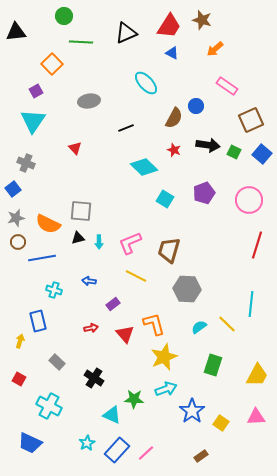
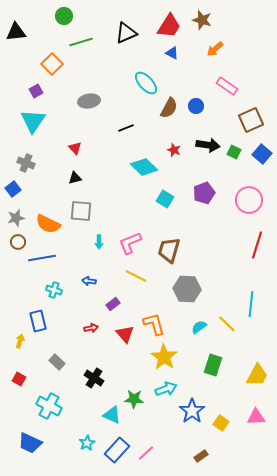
green line at (81, 42): rotated 20 degrees counterclockwise
brown semicircle at (174, 118): moved 5 px left, 10 px up
black triangle at (78, 238): moved 3 px left, 60 px up
yellow star at (164, 357): rotated 16 degrees counterclockwise
